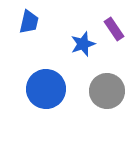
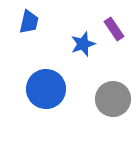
gray circle: moved 6 px right, 8 px down
